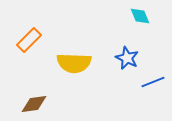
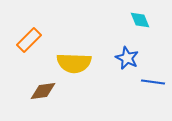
cyan diamond: moved 4 px down
blue line: rotated 30 degrees clockwise
brown diamond: moved 9 px right, 13 px up
